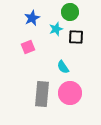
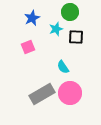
gray rectangle: rotated 55 degrees clockwise
